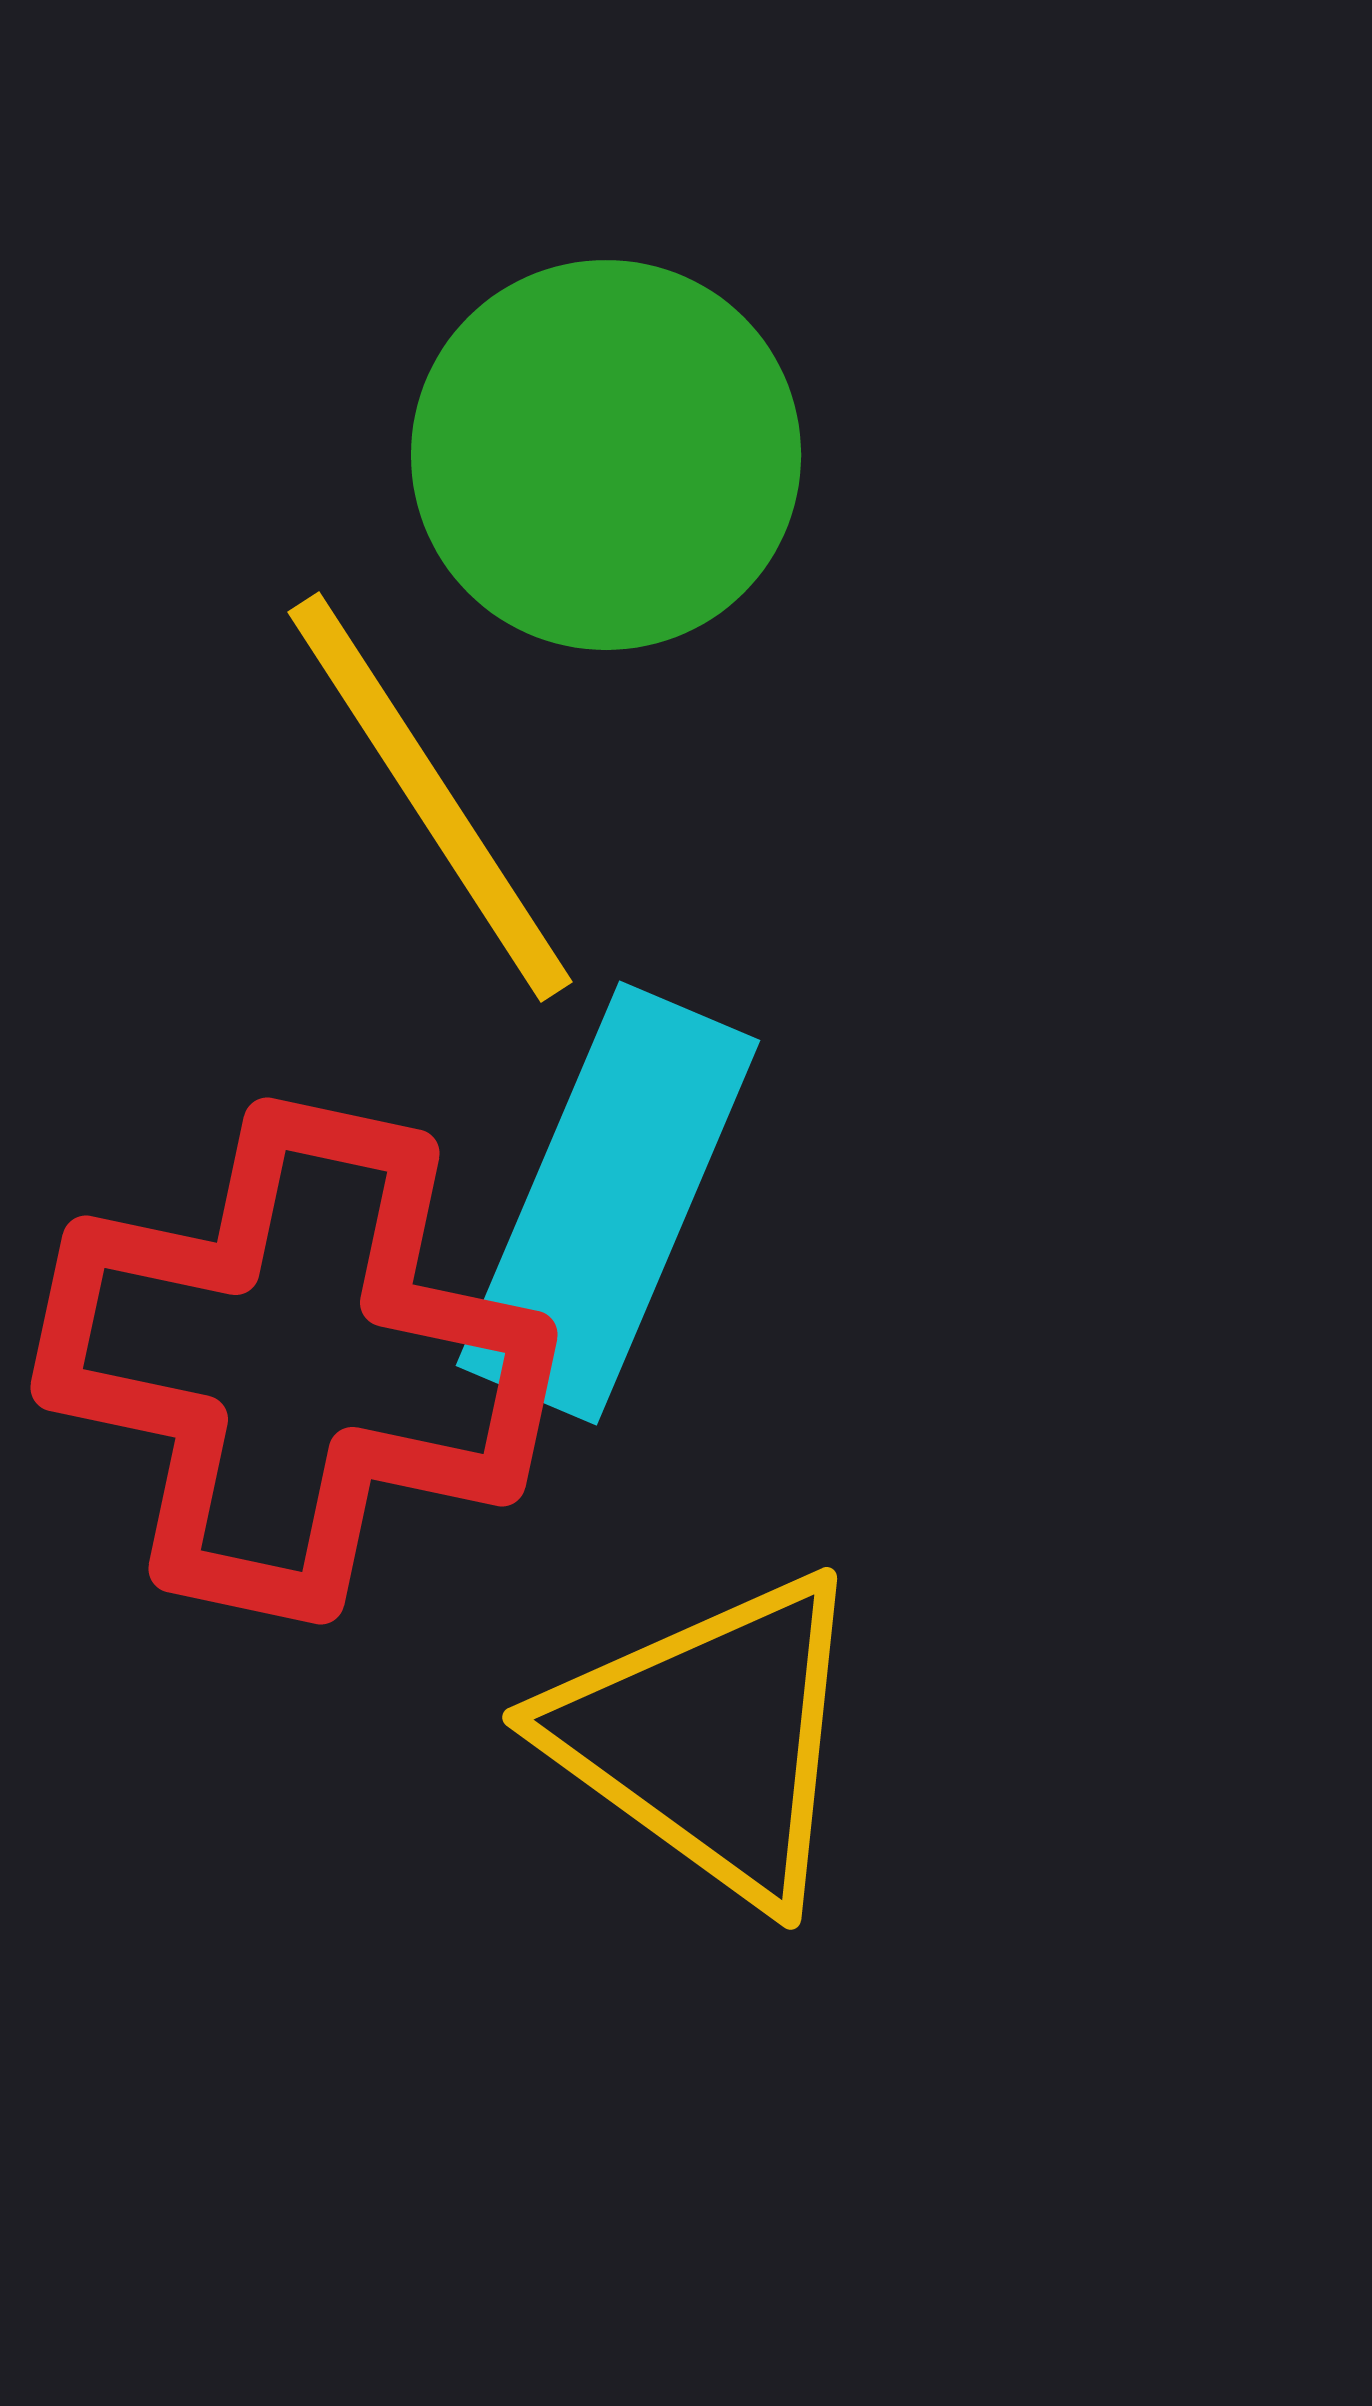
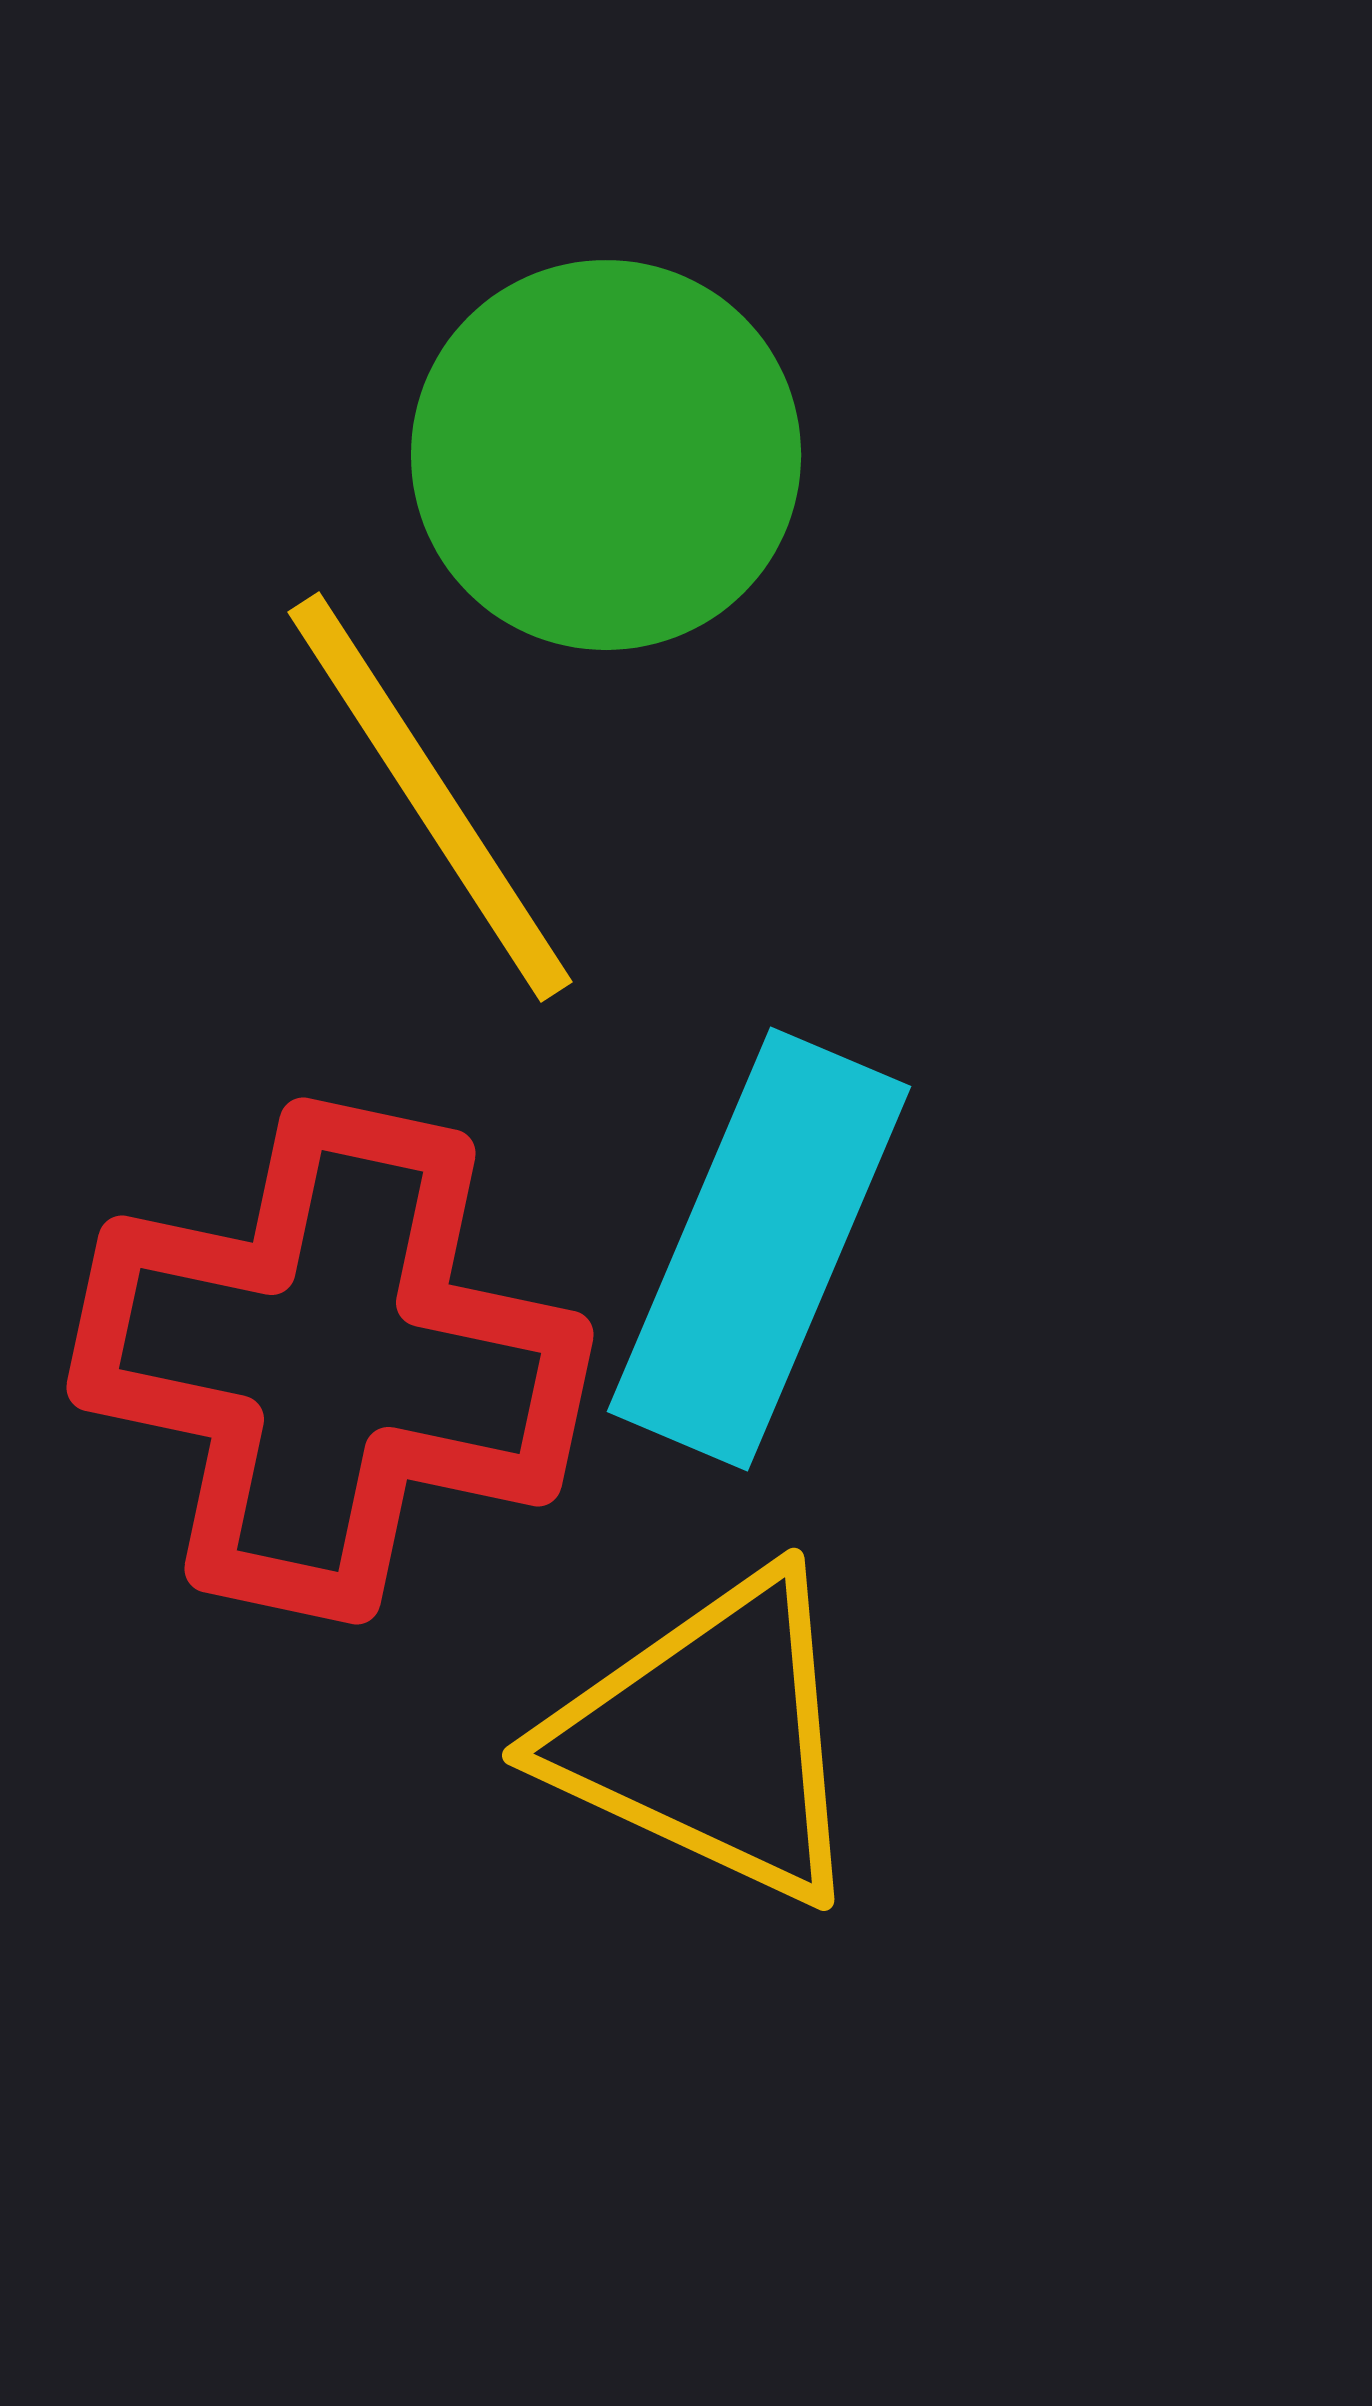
cyan rectangle: moved 151 px right, 46 px down
red cross: moved 36 px right
yellow triangle: rotated 11 degrees counterclockwise
